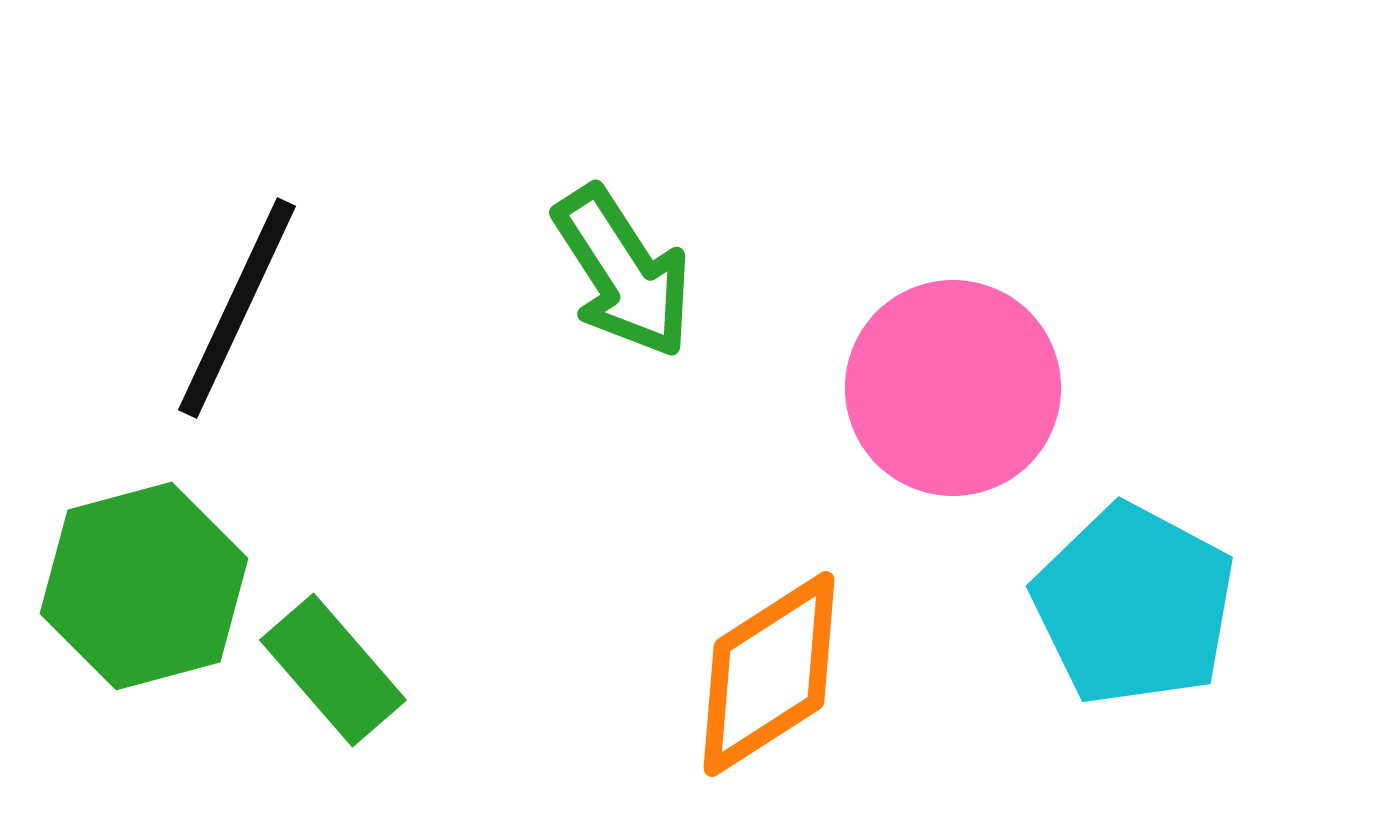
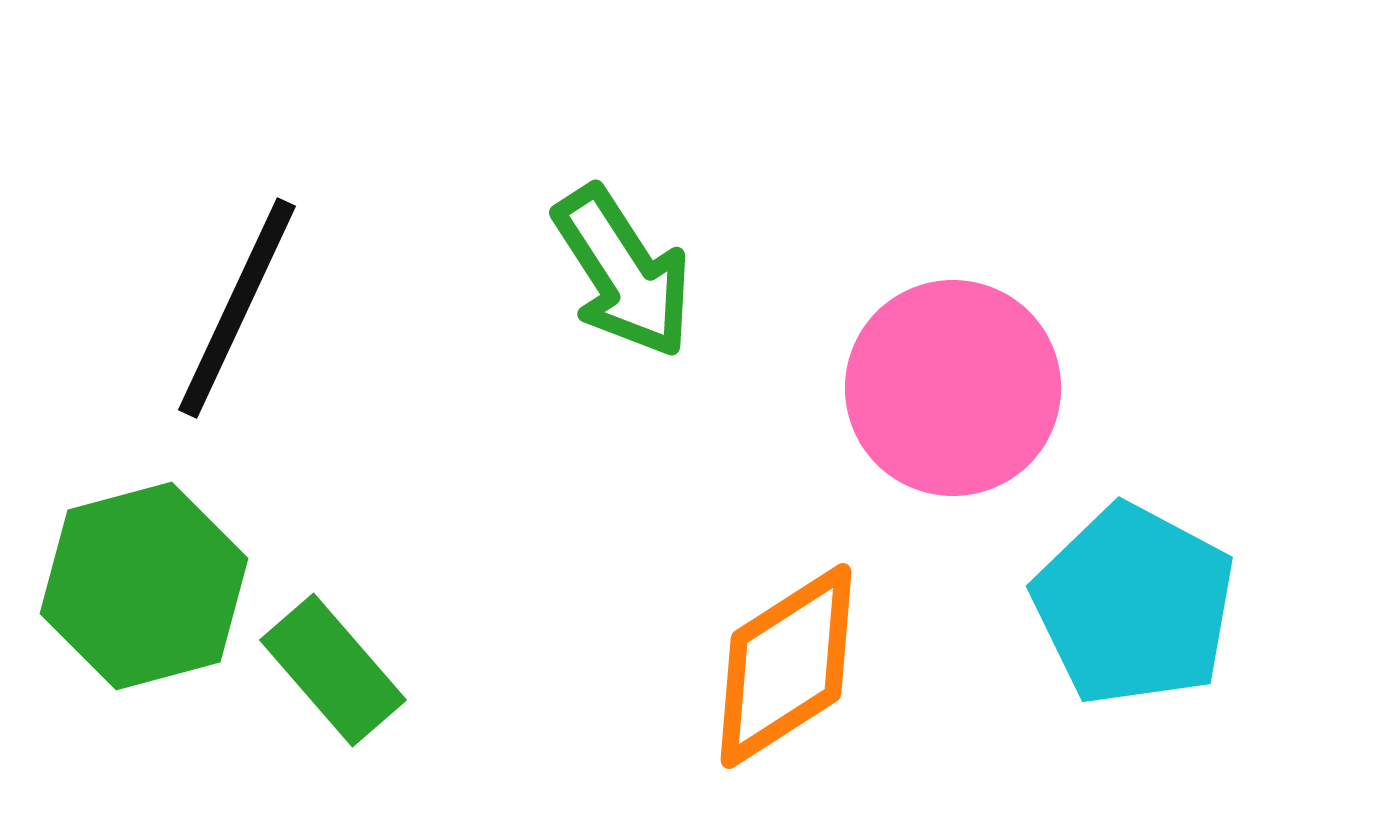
orange diamond: moved 17 px right, 8 px up
